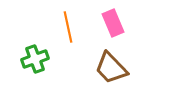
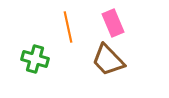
green cross: rotated 36 degrees clockwise
brown trapezoid: moved 3 px left, 8 px up
